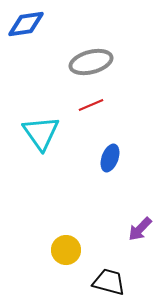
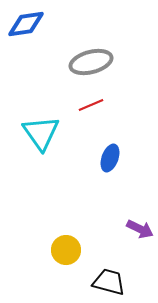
purple arrow: rotated 108 degrees counterclockwise
